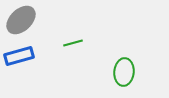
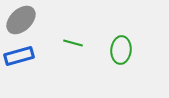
green line: rotated 30 degrees clockwise
green ellipse: moved 3 px left, 22 px up
